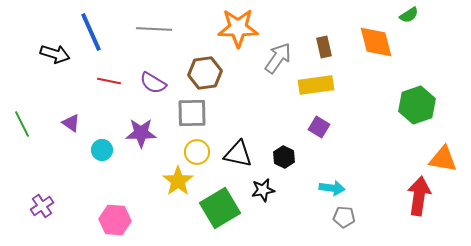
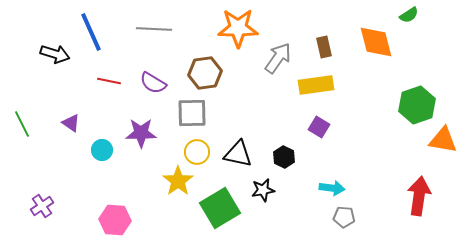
orange triangle: moved 19 px up
